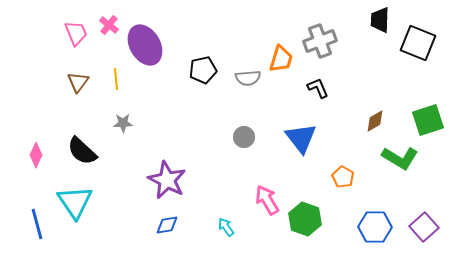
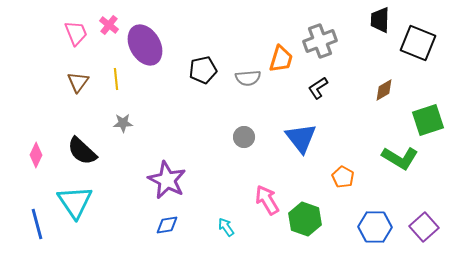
black L-shape: rotated 100 degrees counterclockwise
brown diamond: moved 9 px right, 31 px up
